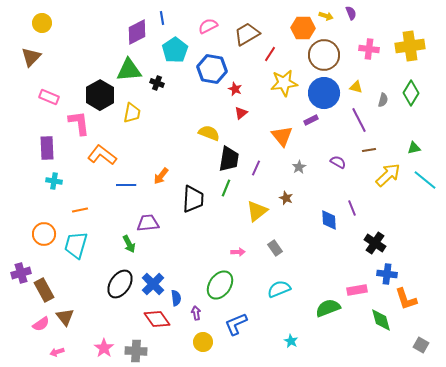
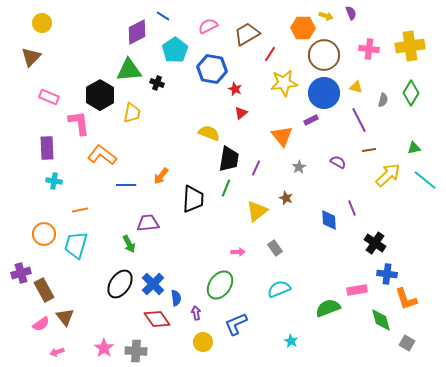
blue line at (162, 18): moved 1 px right, 2 px up; rotated 48 degrees counterclockwise
gray square at (421, 345): moved 14 px left, 2 px up
